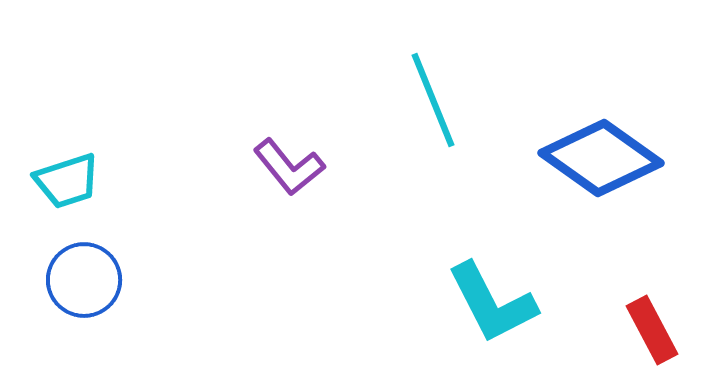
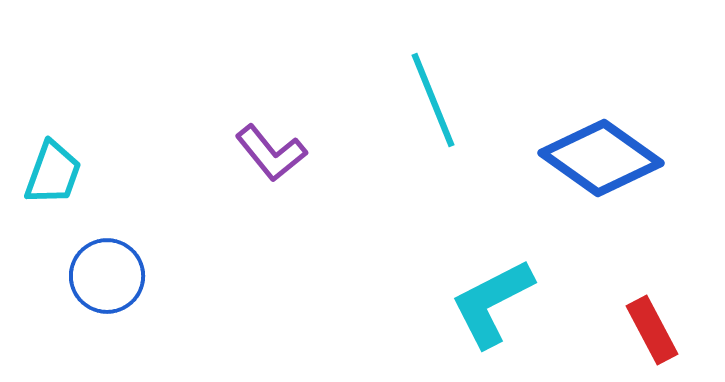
purple L-shape: moved 18 px left, 14 px up
cyan trapezoid: moved 14 px left, 8 px up; rotated 52 degrees counterclockwise
blue circle: moved 23 px right, 4 px up
cyan L-shape: rotated 90 degrees clockwise
